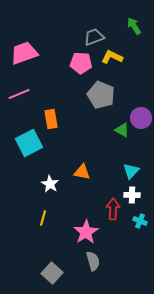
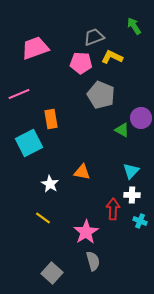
pink trapezoid: moved 11 px right, 5 px up
yellow line: rotated 70 degrees counterclockwise
